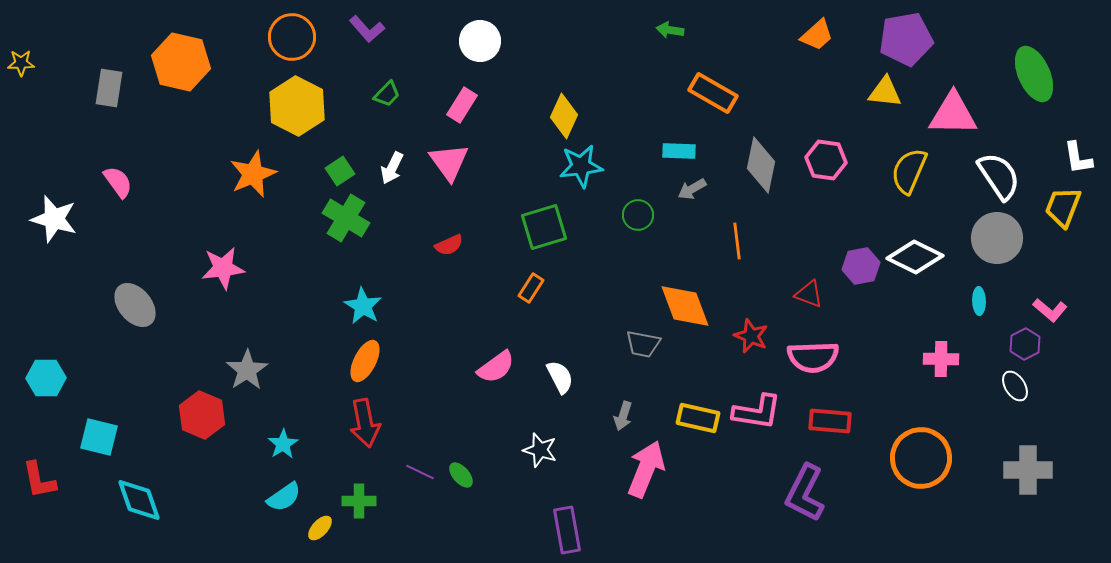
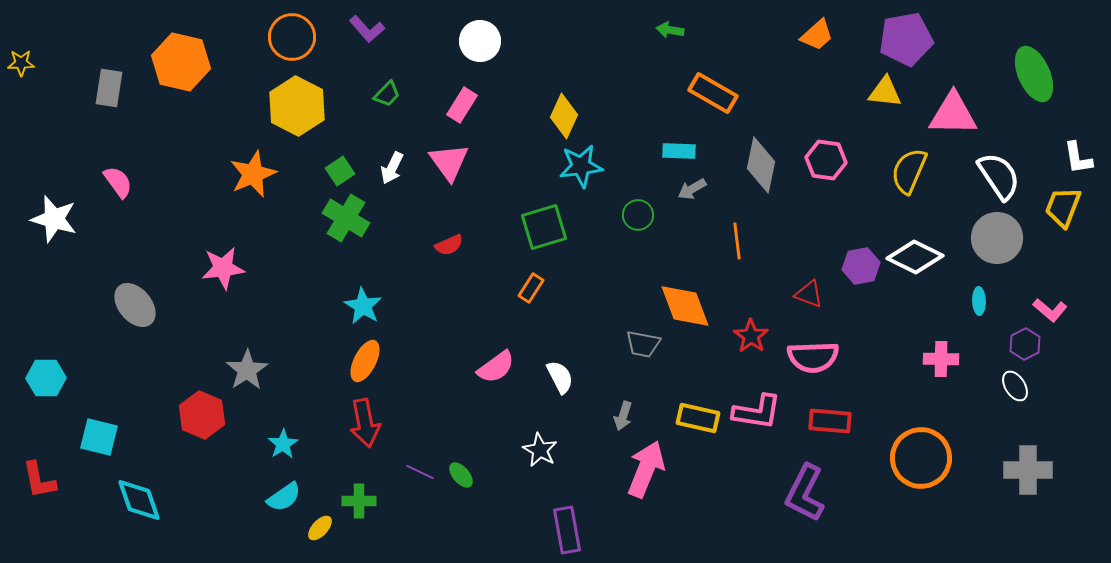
red star at (751, 336): rotated 12 degrees clockwise
white star at (540, 450): rotated 12 degrees clockwise
